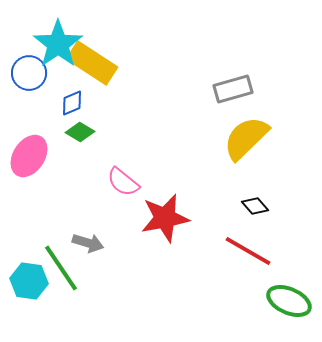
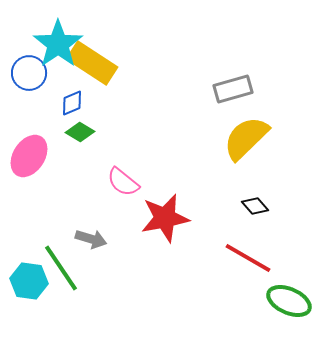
gray arrow: moved 3 px right, 4 px up
red line: moved 7 px down
